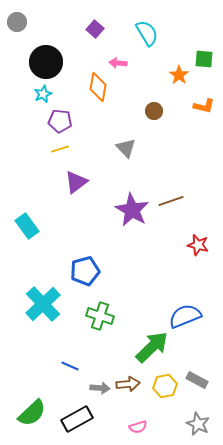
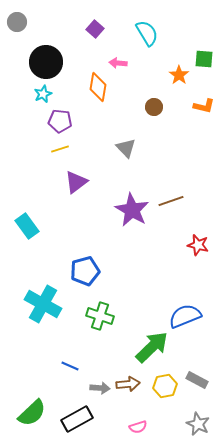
brown circle: moved 4 px up
cyan cross: rotated 18 degrees counterclockwise
